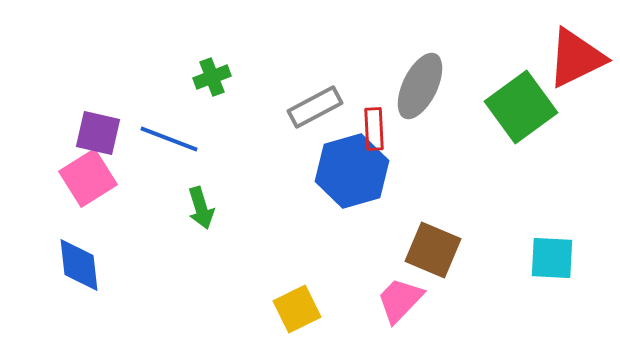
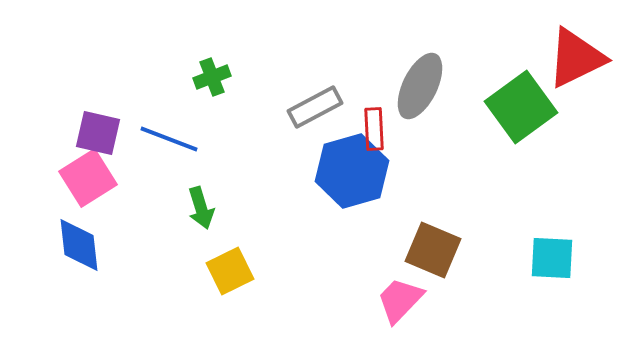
blue diamond: moved 20 px up
yellow square: moved 67 px left, 38 px up
